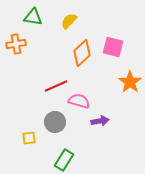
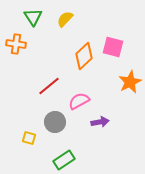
green triangle: rotated 48 degrees clockwise
yellow semicircle: moved 4 px left, 2 px up
orange cross: rotated 18 degrees clockwise
orange diamond: moved 2 px right, 3 px down
orange star: rotated 10 degrees clockwise
red line: moved 7 px left; rotated 15 degrees counterclockwise
pink semicircle: rotated 45 degrees counterclockwise
purple arrow: moved 1 px down
yellow square: rotated 24 degrees clockwise
green rectangle: rotated 25 degrees clockwise
